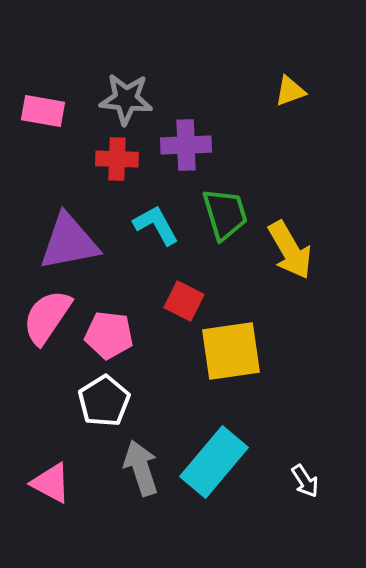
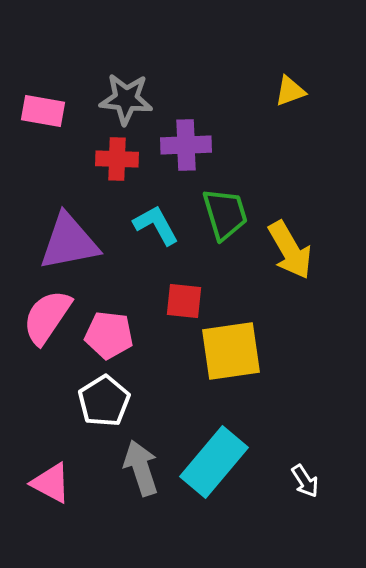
red square: rotated 21 degrees counterclockwise
